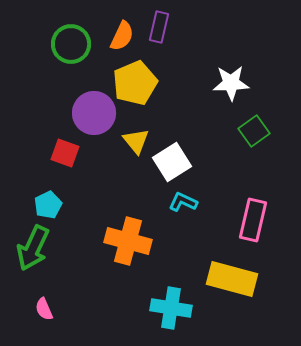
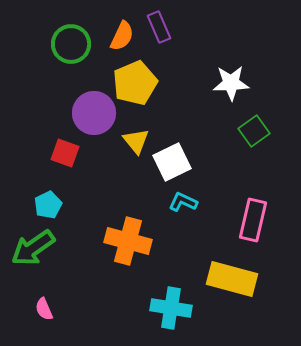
purple rectangle: rotated 36 degrees counterclockwise
white square: rotated 6 degrees clockwise
green arrow: rotated 30 degrees clockwise
